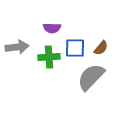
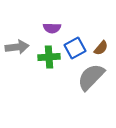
blue square: rotated 30 degrees counterclockwise
